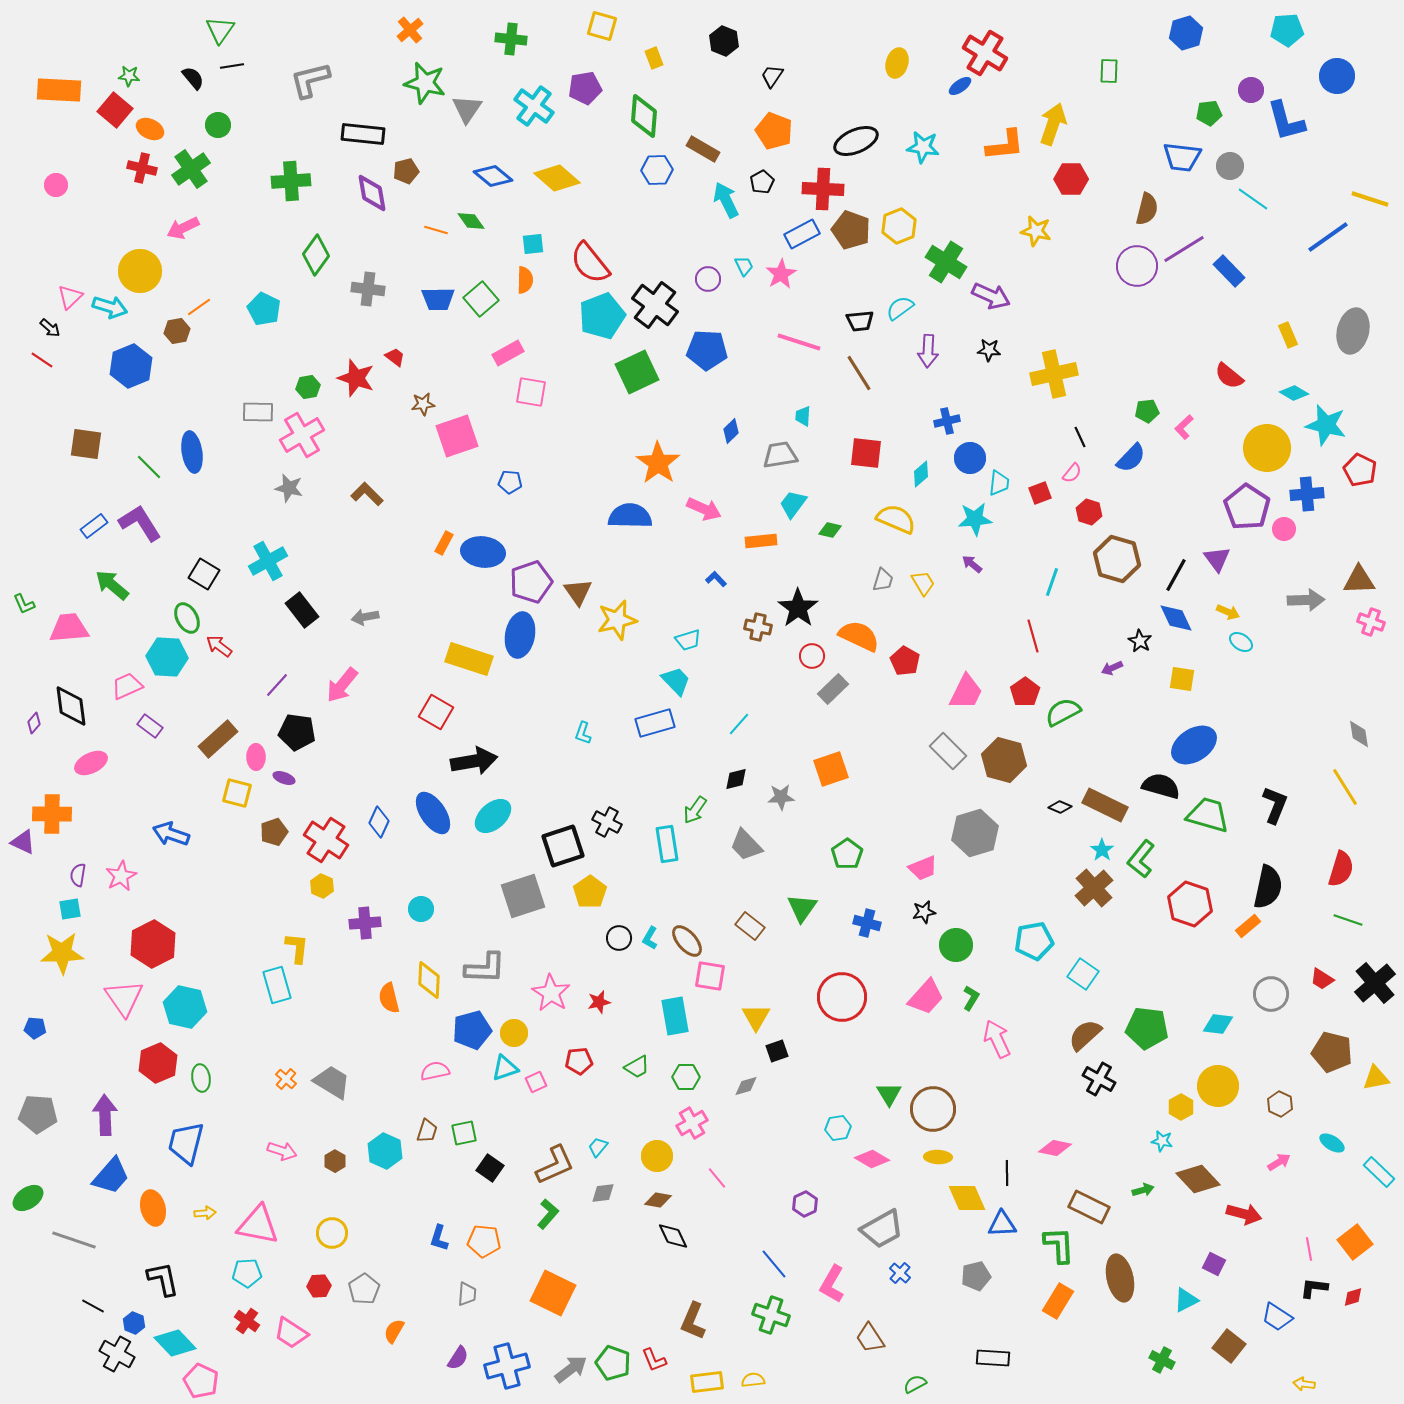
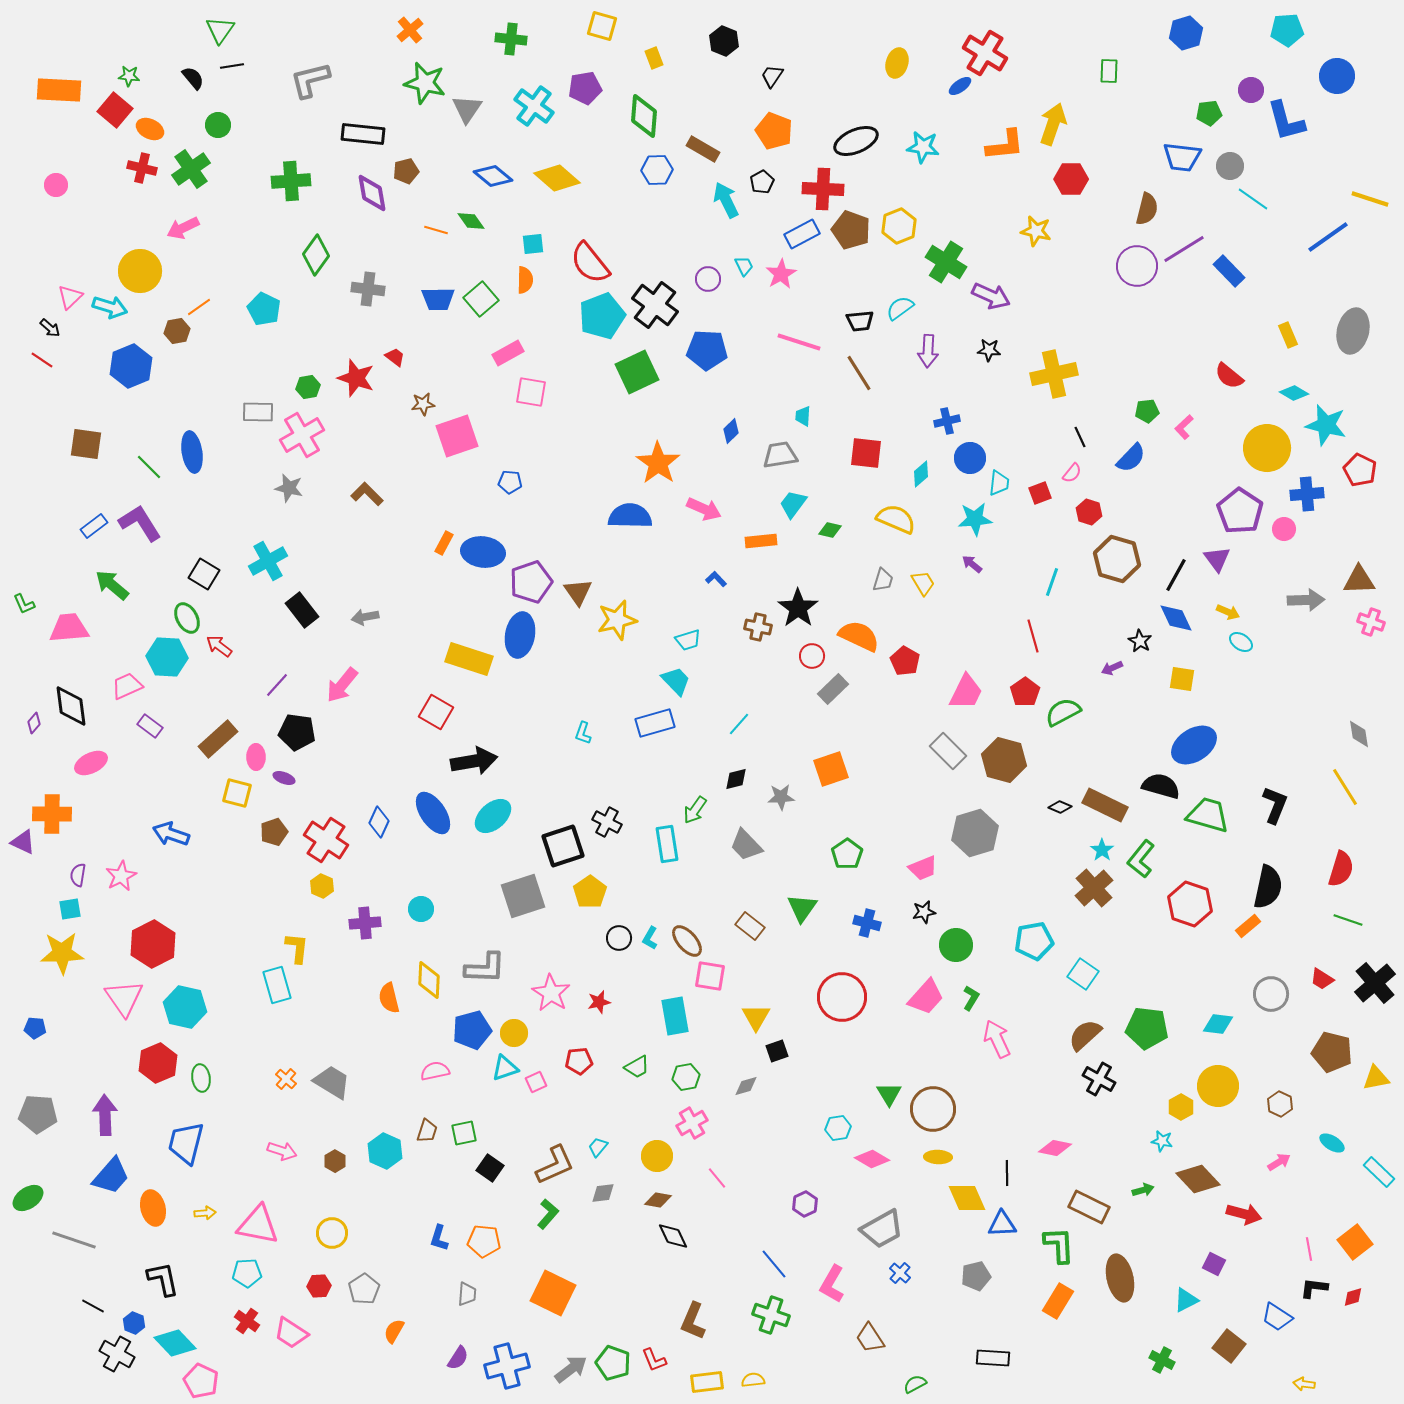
purple pentagon at (1247, 507): moved 7 px left, 4 px down
green hexagon at (686, 1077): rotated 12 degrees counterclockwise
